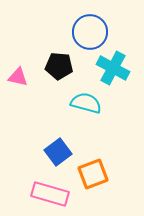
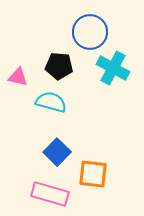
cyan semicircle: moved 35 px left, 1 px up
blue square: moved 1 px left; rotated 8 degrees counterclockwise
orange square: rotated 28 degrees clockwise
